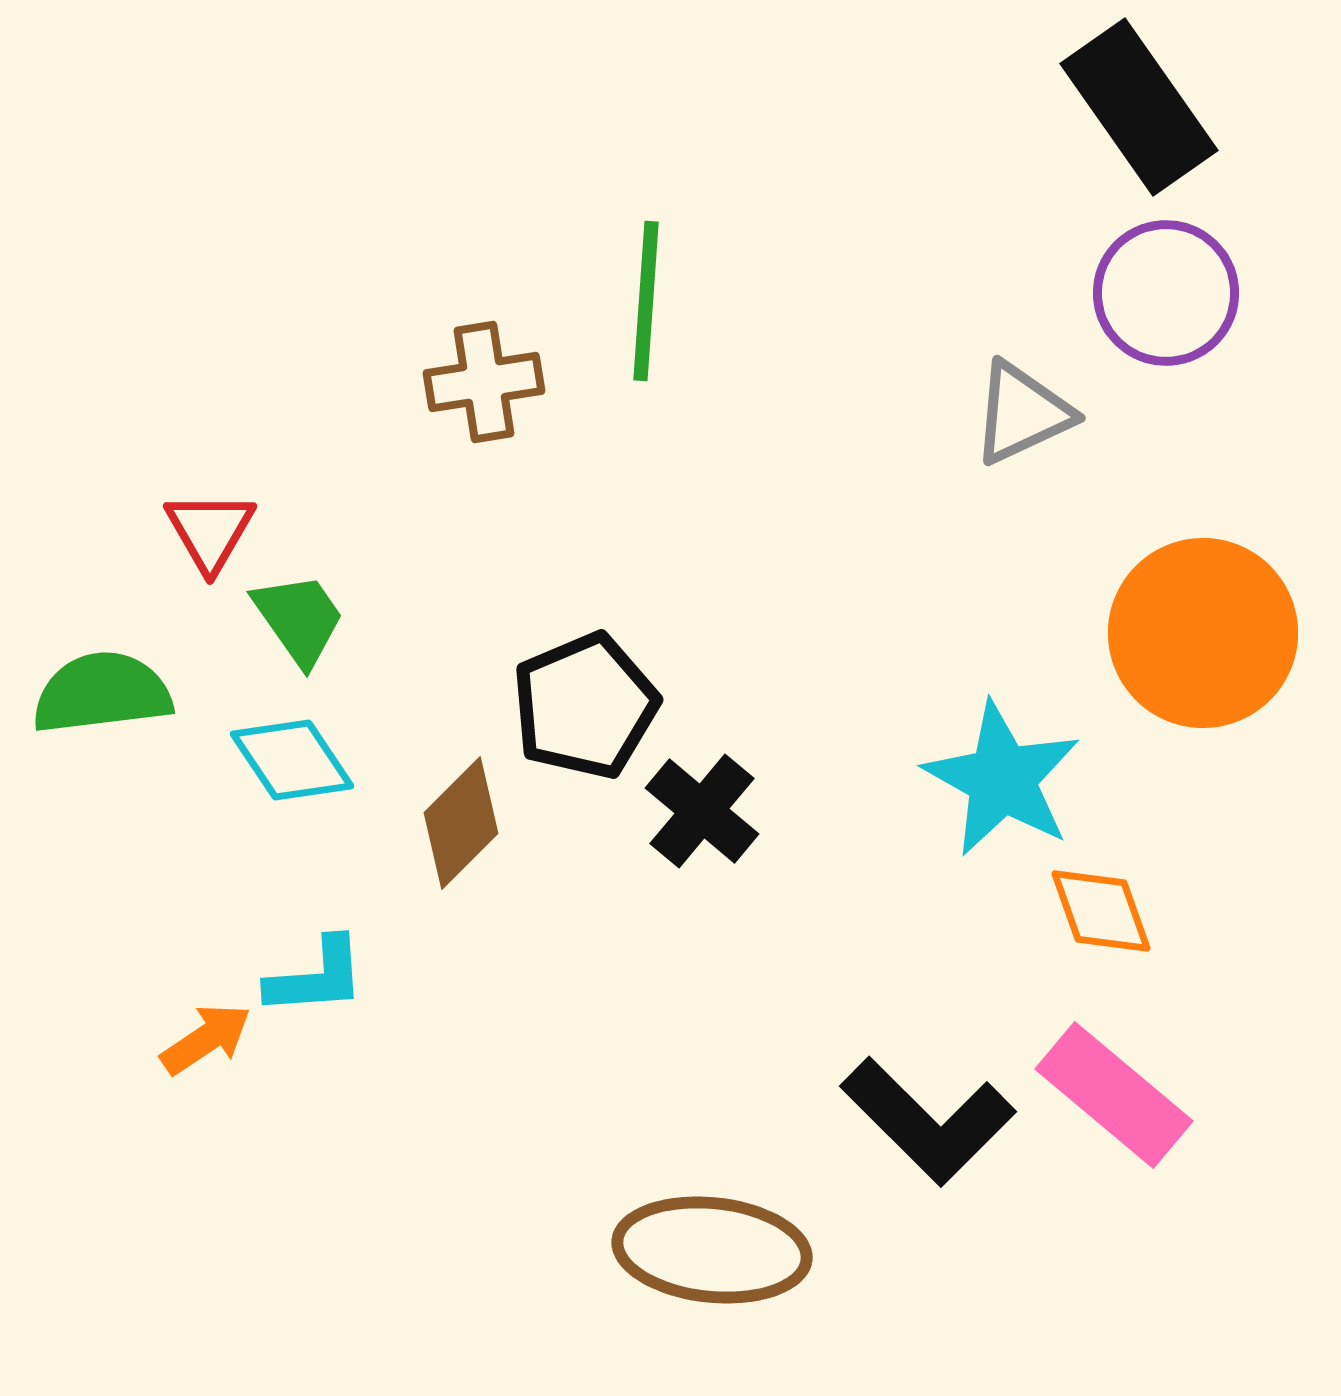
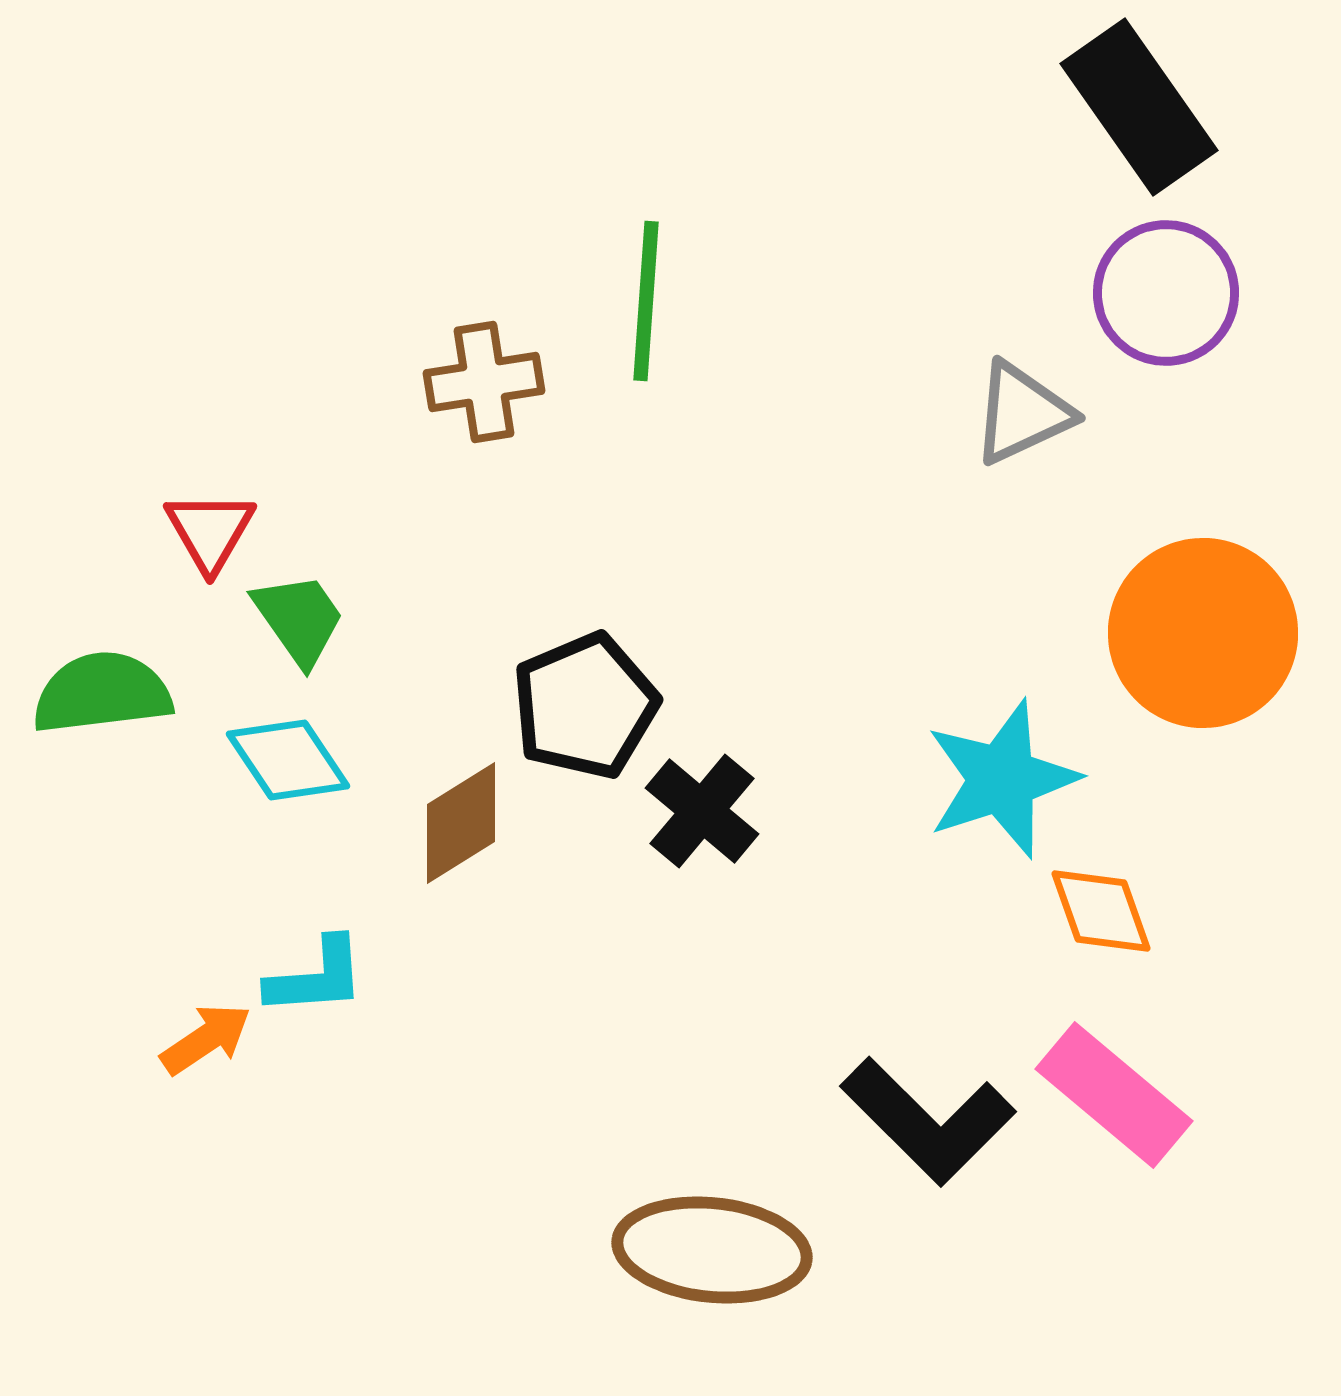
cyan diamond: moved 4 px left
cyan star: rotated 25 degrees clockwise
brown diamond: rotated 13 degrees clockwise
